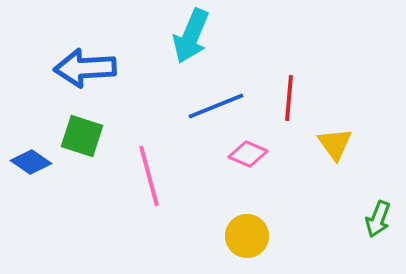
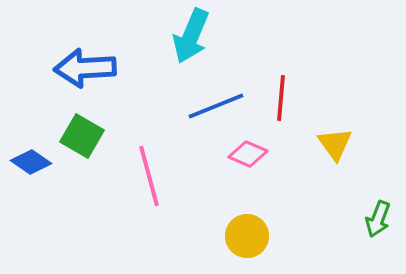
red line: moved 8 px left
green square: rotated 12 degrees clockwise
